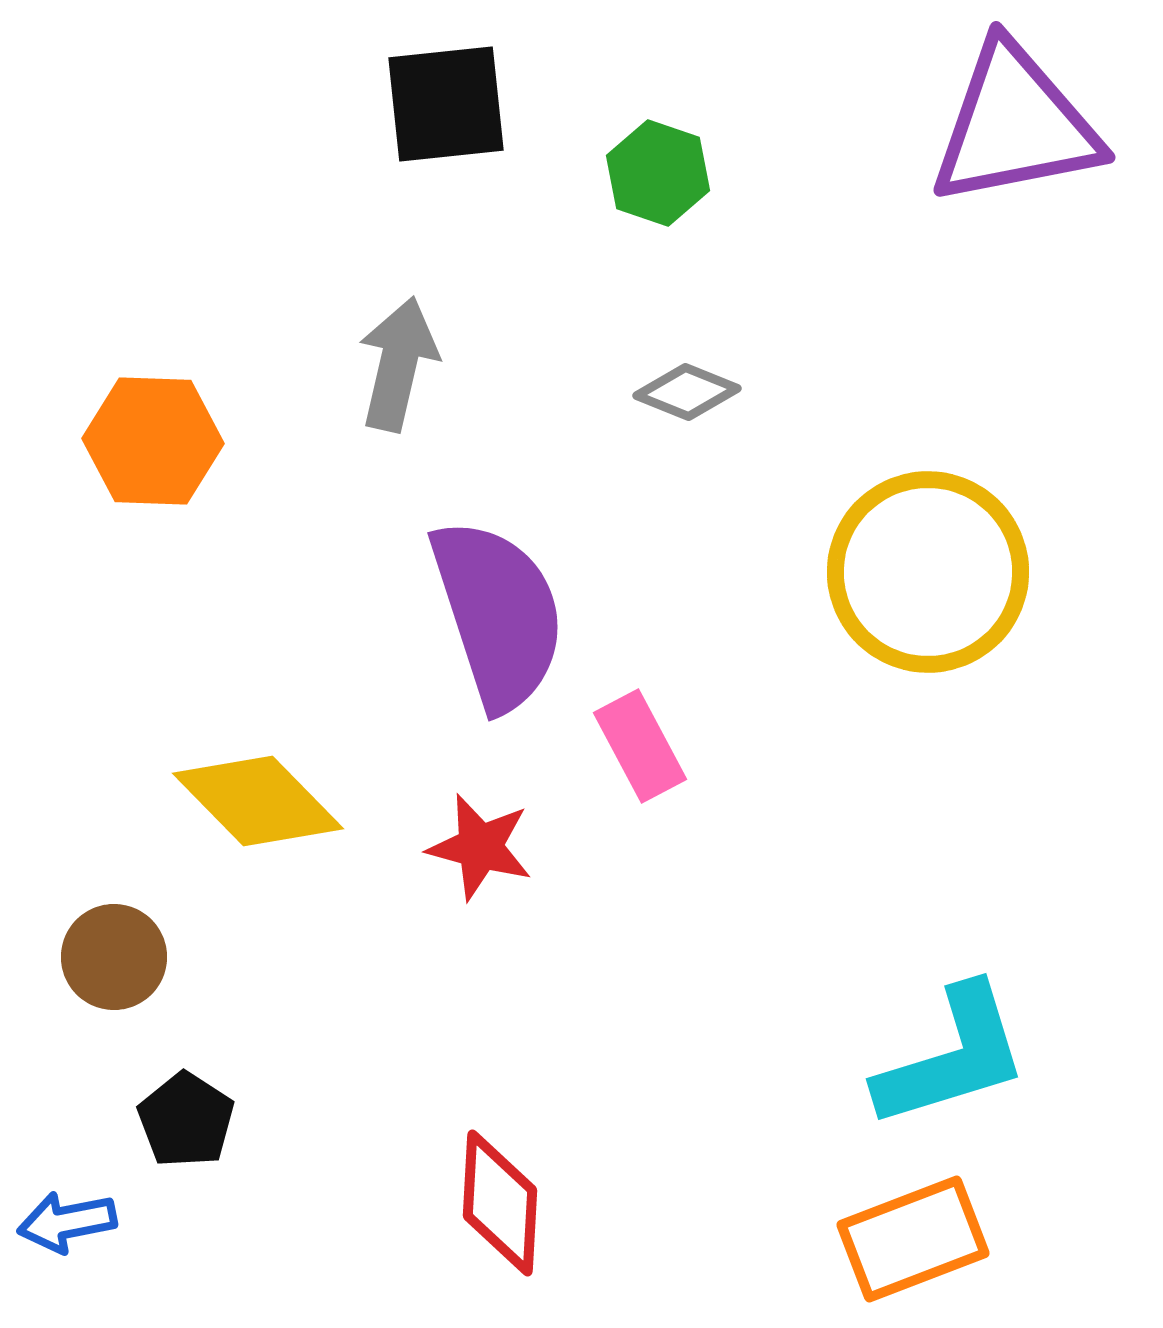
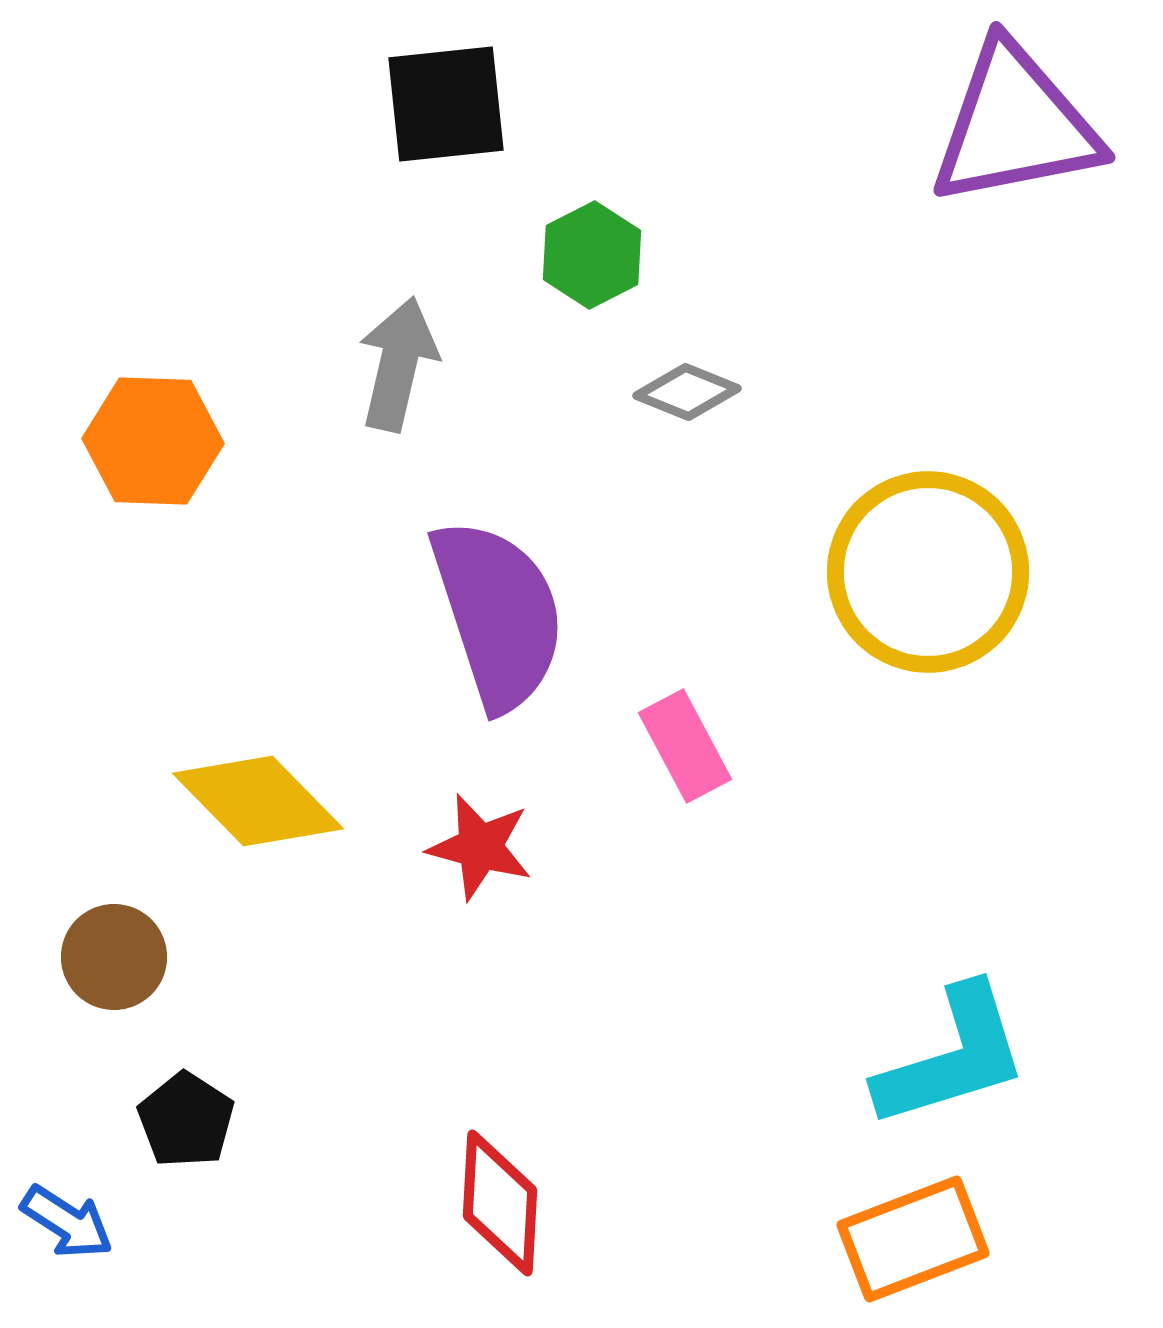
green hexagon: moved 66 px left, 82 px down; rotated 14 degrees clockwise
pink rectangle: moved 45 px right
blue arrow: rotated 136 degrees counterclockwise
